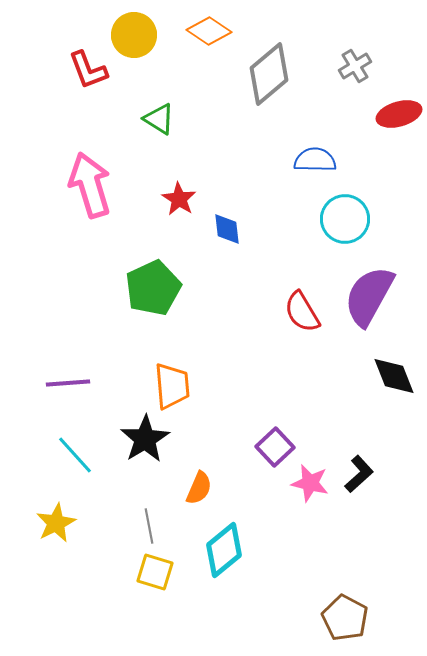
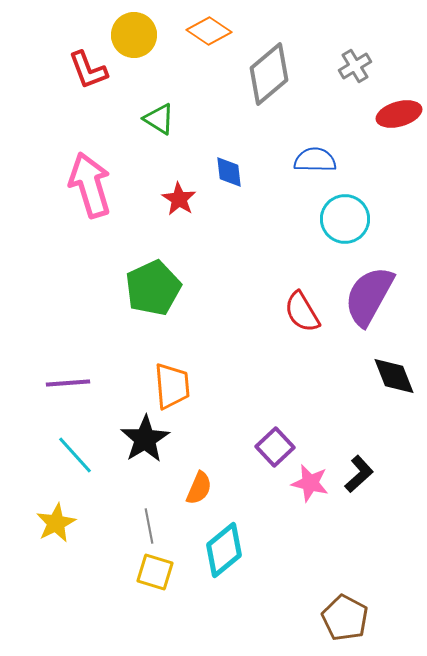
blue diamond: moved 2 px right, 57 px up
